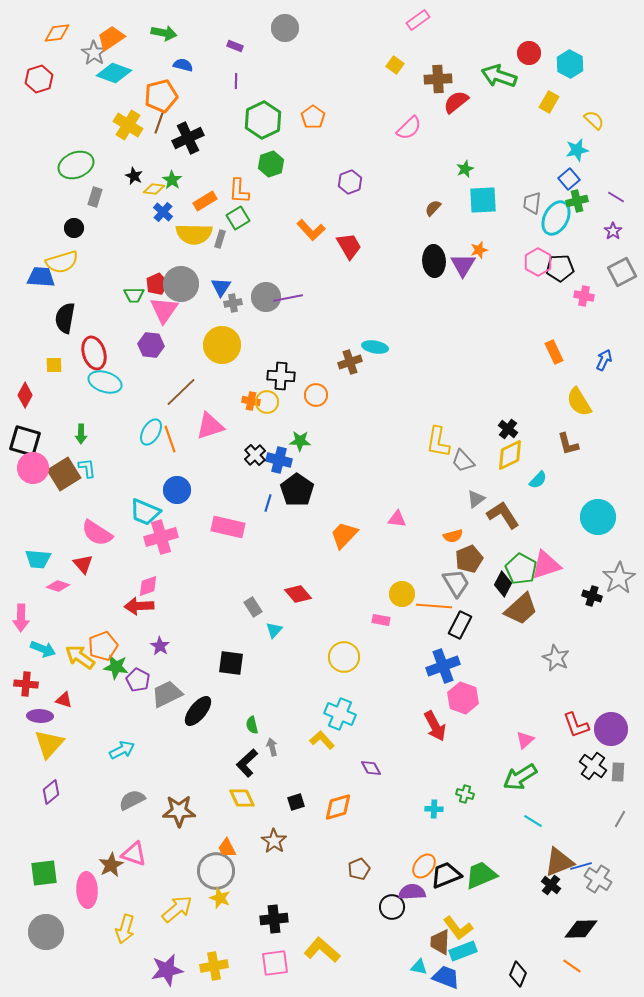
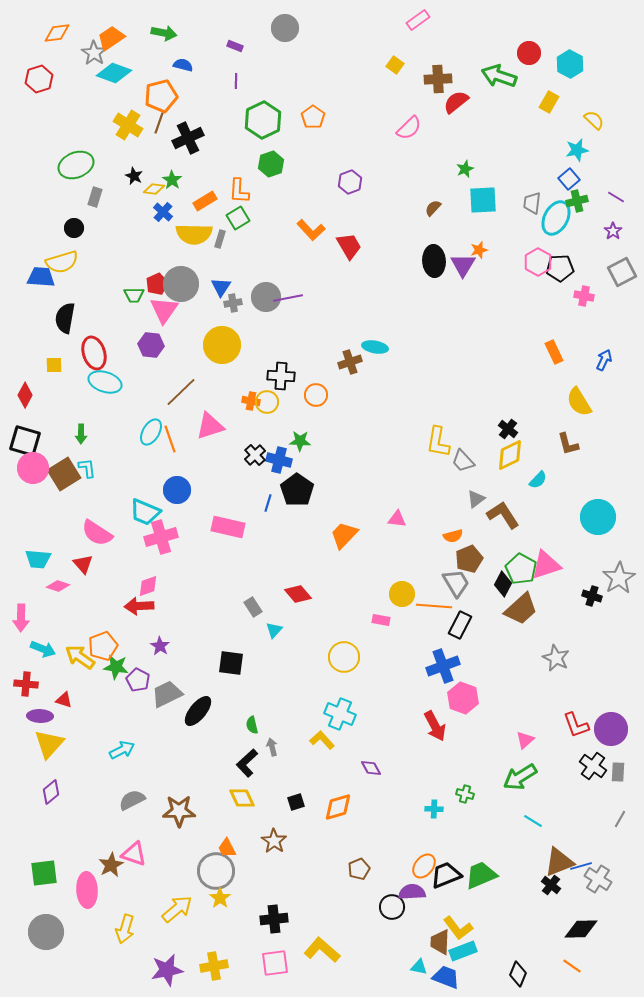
yellow star at (220, 898): rotated 15 degrees clockwise
